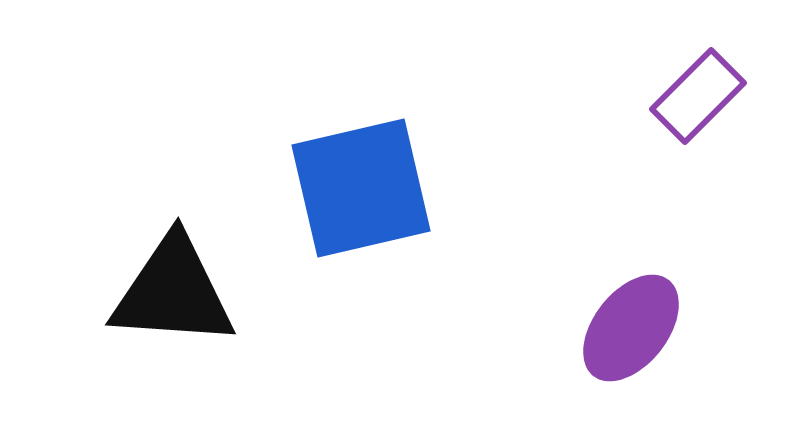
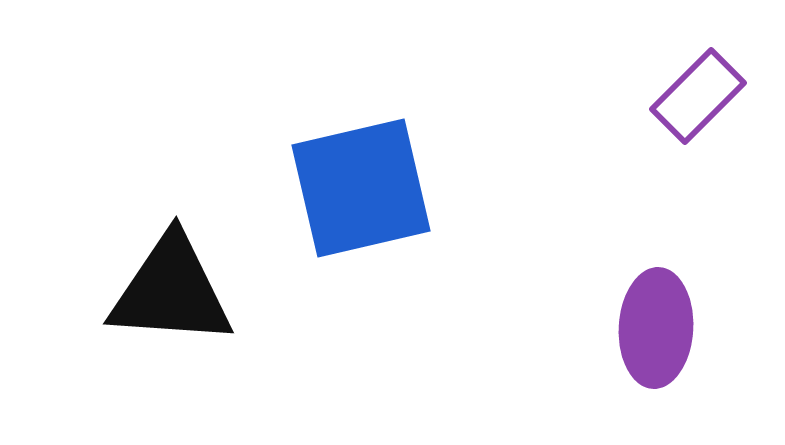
black triangle: moved 2 px left, 1 px up
purple ellipse: moved 25 px right; rotated 35 degrees counterclockwise
